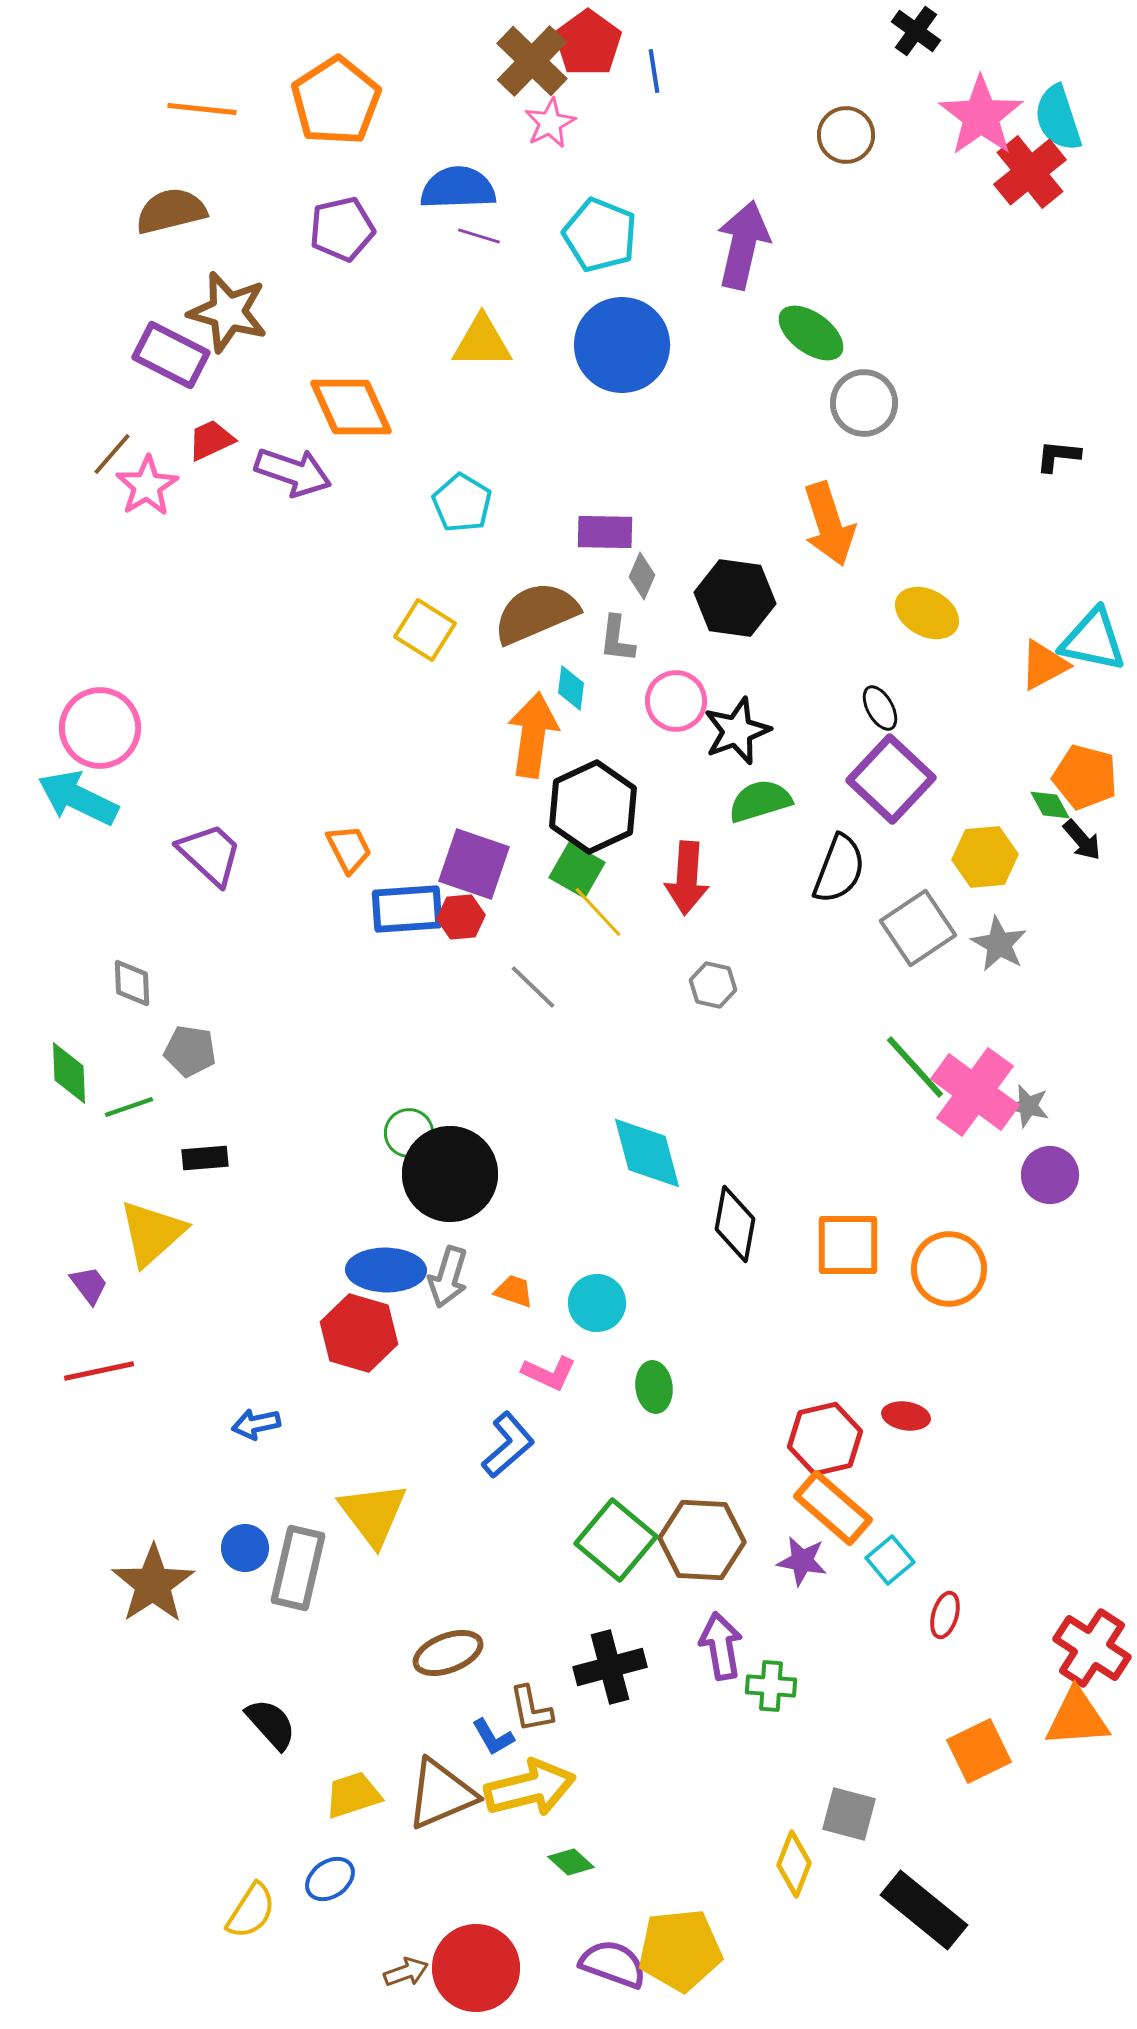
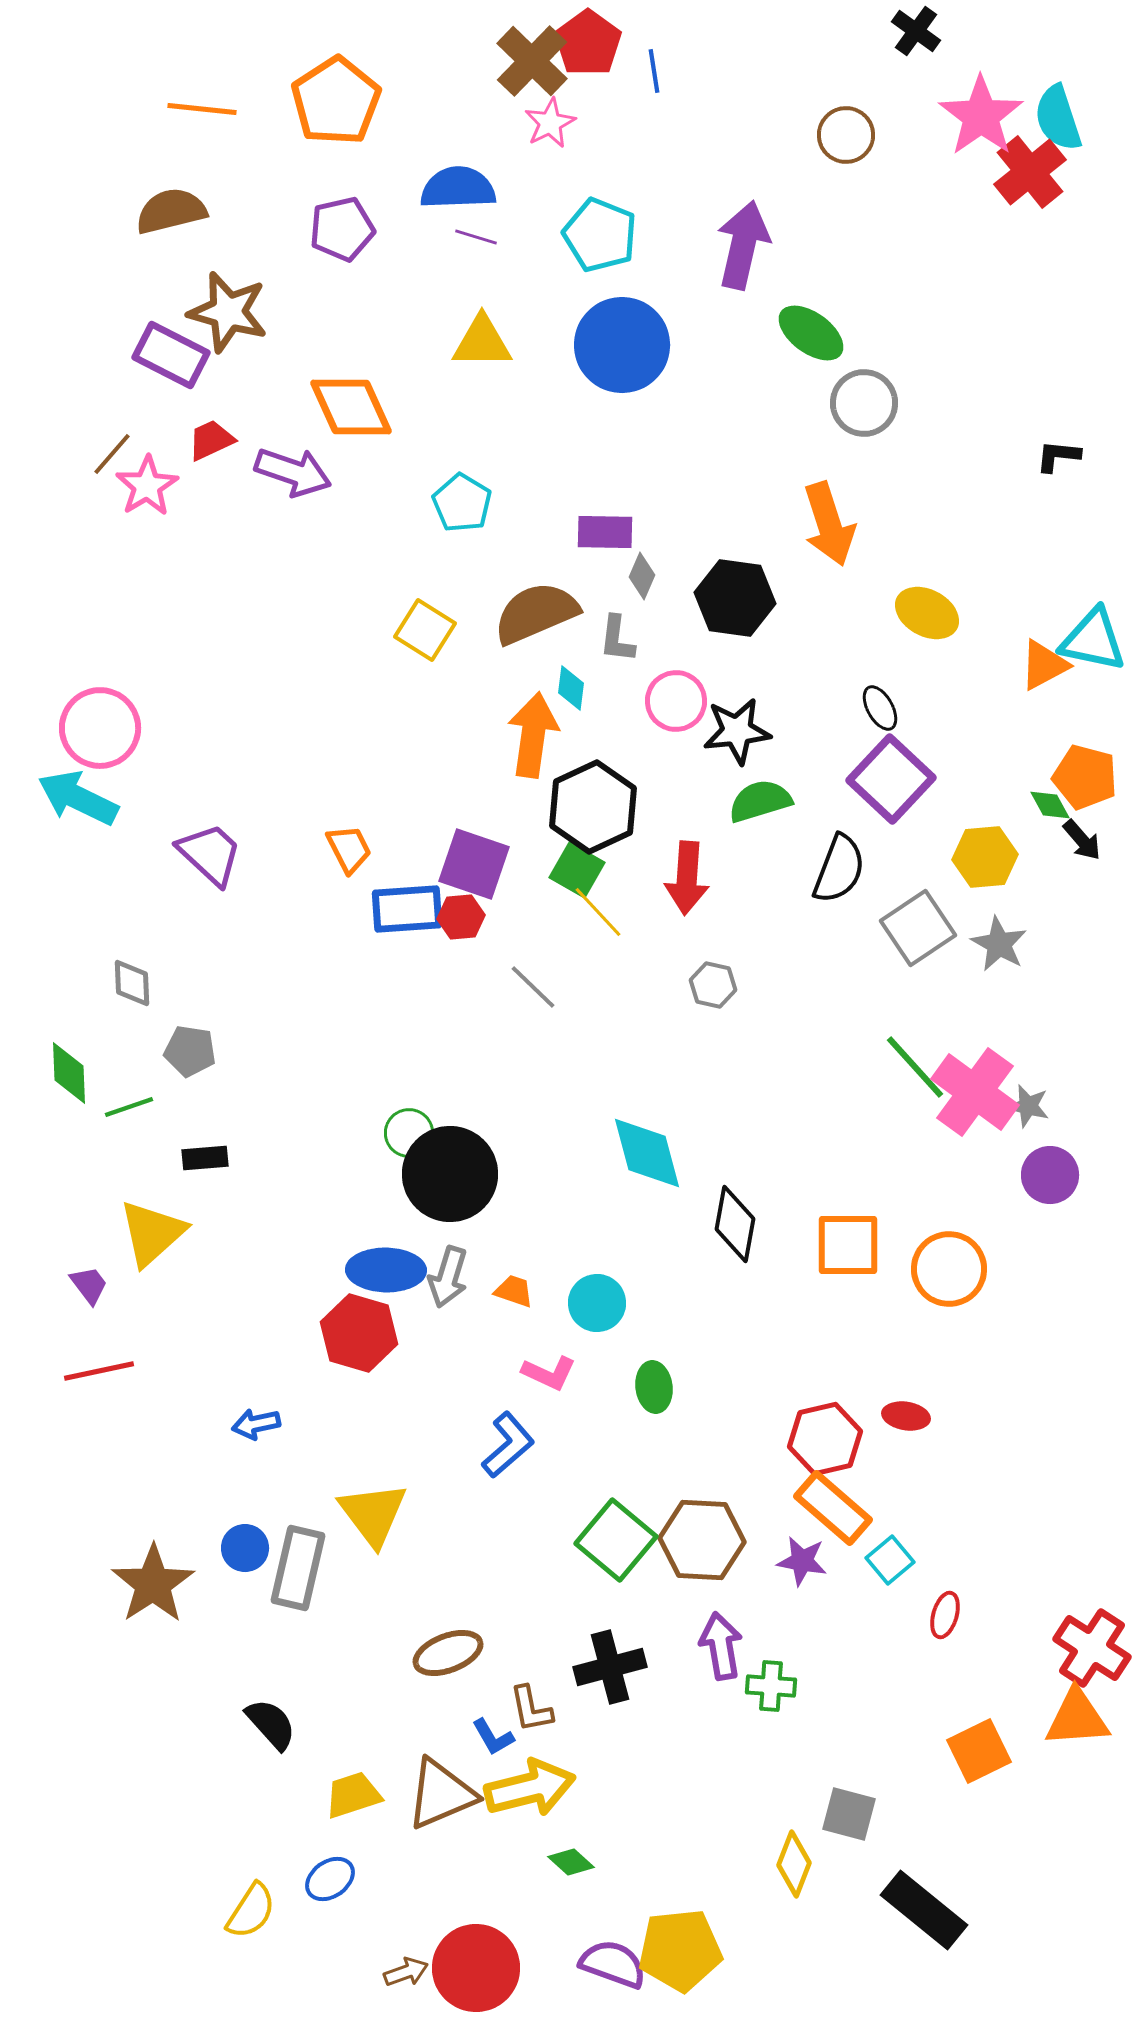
purple line at (479, 236): moved 3 px left, 1 px down
black star at (737, 731): rotated 14 degrees clockwise
